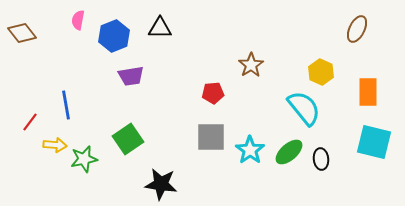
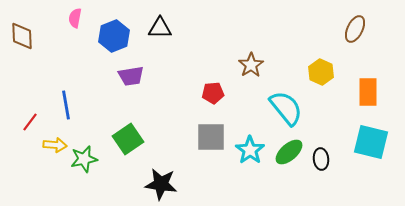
pink semicircle: moved 3 px left, 2 px up
brown ellipse: moved 2 px left
brown diamond: moved 3 px down; rotated 36 degrees clockwise
cyan semicircle: moved 18 px left
cyan square: moved 3 px left
